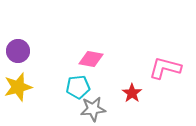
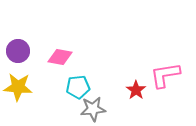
pink diamond: moved 31 px left, 2 px up
pink L-shape: moved 7 px down; rotated 24 degrees counterclockwise
yellow star: rotated 20 degrees clockwise
red star: moved 4 px right, 3 px up
